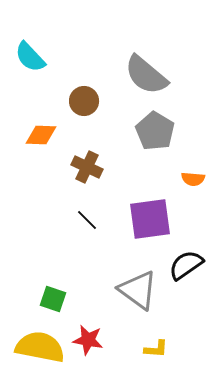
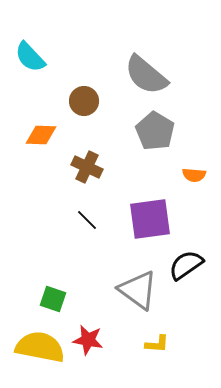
orange semicircle: moved 1 px right, 4 px up
yellow L-shape: moved 1 px right, 5 px up
